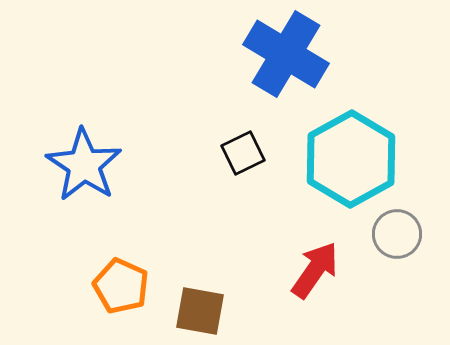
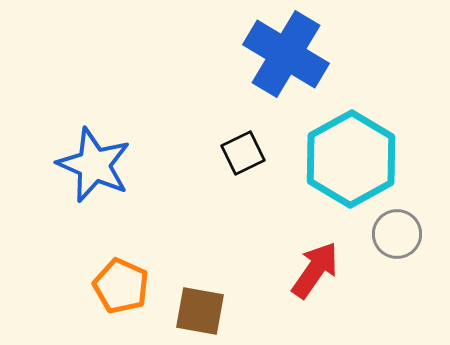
blue star: moved 10 px right; rotated 10 degrees counterclockwise
